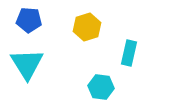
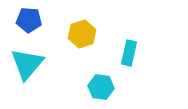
yellow hexagon: moved 5 px left, 7 px down
cyan triangle: rotated 12 degrees clockwise
